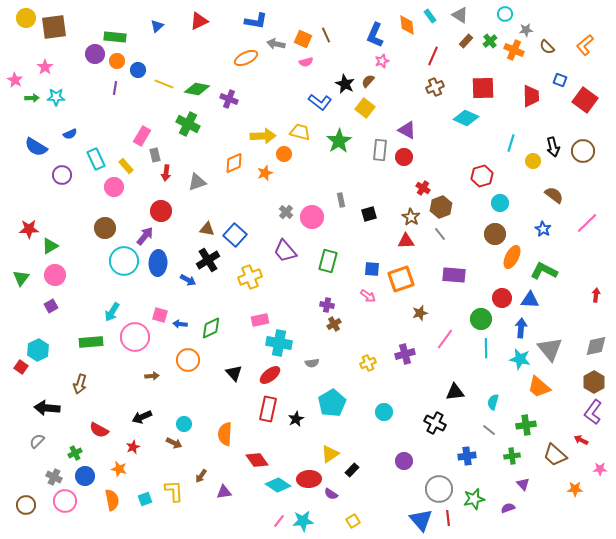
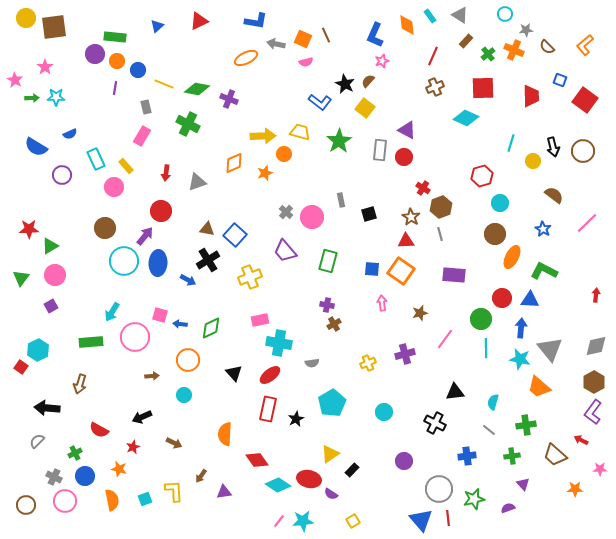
green cross at (490, 41): moved 2 px left, 13 px down
gray rectangle at (155, 155): moved 9 px left, 48 px up
gray line at (440, 234): rotated 24 degrees clockwise
orange square at (401, 279): moved 8 px up; rotated 36 degrees counterclockwise
pink arrow at (368, 296): moved 14 px right, 7 px down; rotated 133 degrees counterclockwise
cyan circle at (184, 424): moved 29 px up
red ellipse at (309, 479): rotated 15 degrees clockwise
